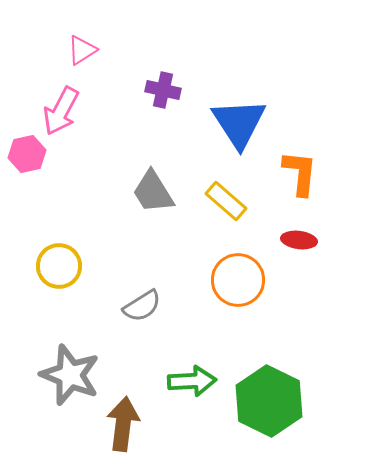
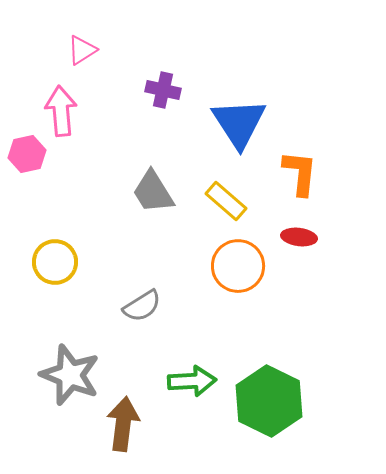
pink arrow: rotated 147 degrees clockwise
red ellipse: moved 3 px up
yellow circle: moved 4 px left, 4 px up
orange circle: moved 14 px up
